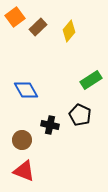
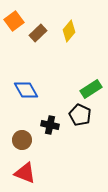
orange square: moved 1 px left, 4 px down
brown rectangle: moved 6 px down
green rectangle: moved 9 px down
red triangle: moved 1 px right, 2 px down
